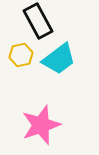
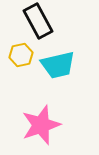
cyan trapezoid: moved 1 px left, 6 px down; rotated 24 degrees clockwise
